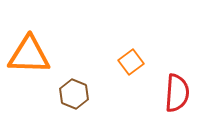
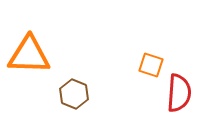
orange square: moved 20 px right, 3 px down; rotated 35 degrees counterclockwise
red semicircle: moved 2 px right
